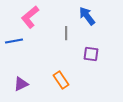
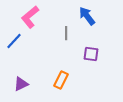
blue line: rotated 36 degrees counterclockwise
orange rectangle: rotated 60 degrees clockwise
